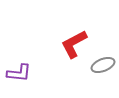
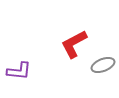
purple L-shape: moved 2 px up
